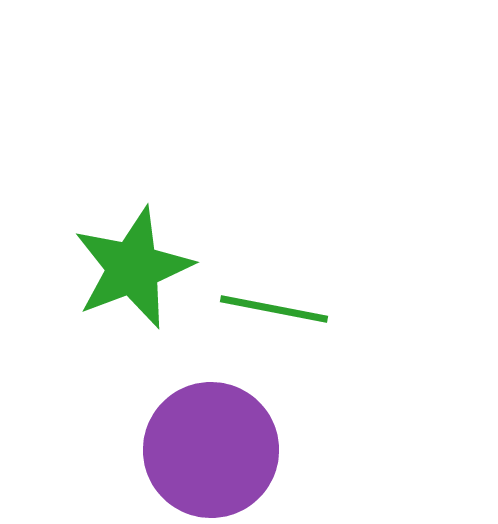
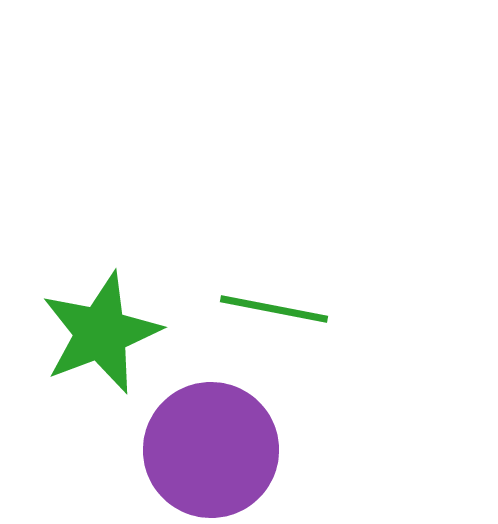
green star: moved 32 px left, 65 px down
